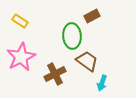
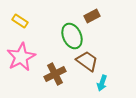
green ellipse: rotated 20 degrees counterclockwise
